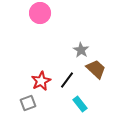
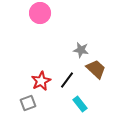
gray star: rotated 21 degrees counterclockwise
